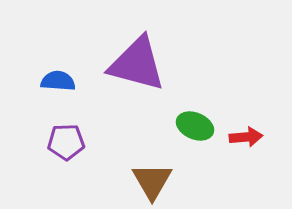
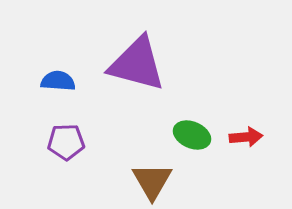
green ellipse: moved 3 px left, 9 px down
